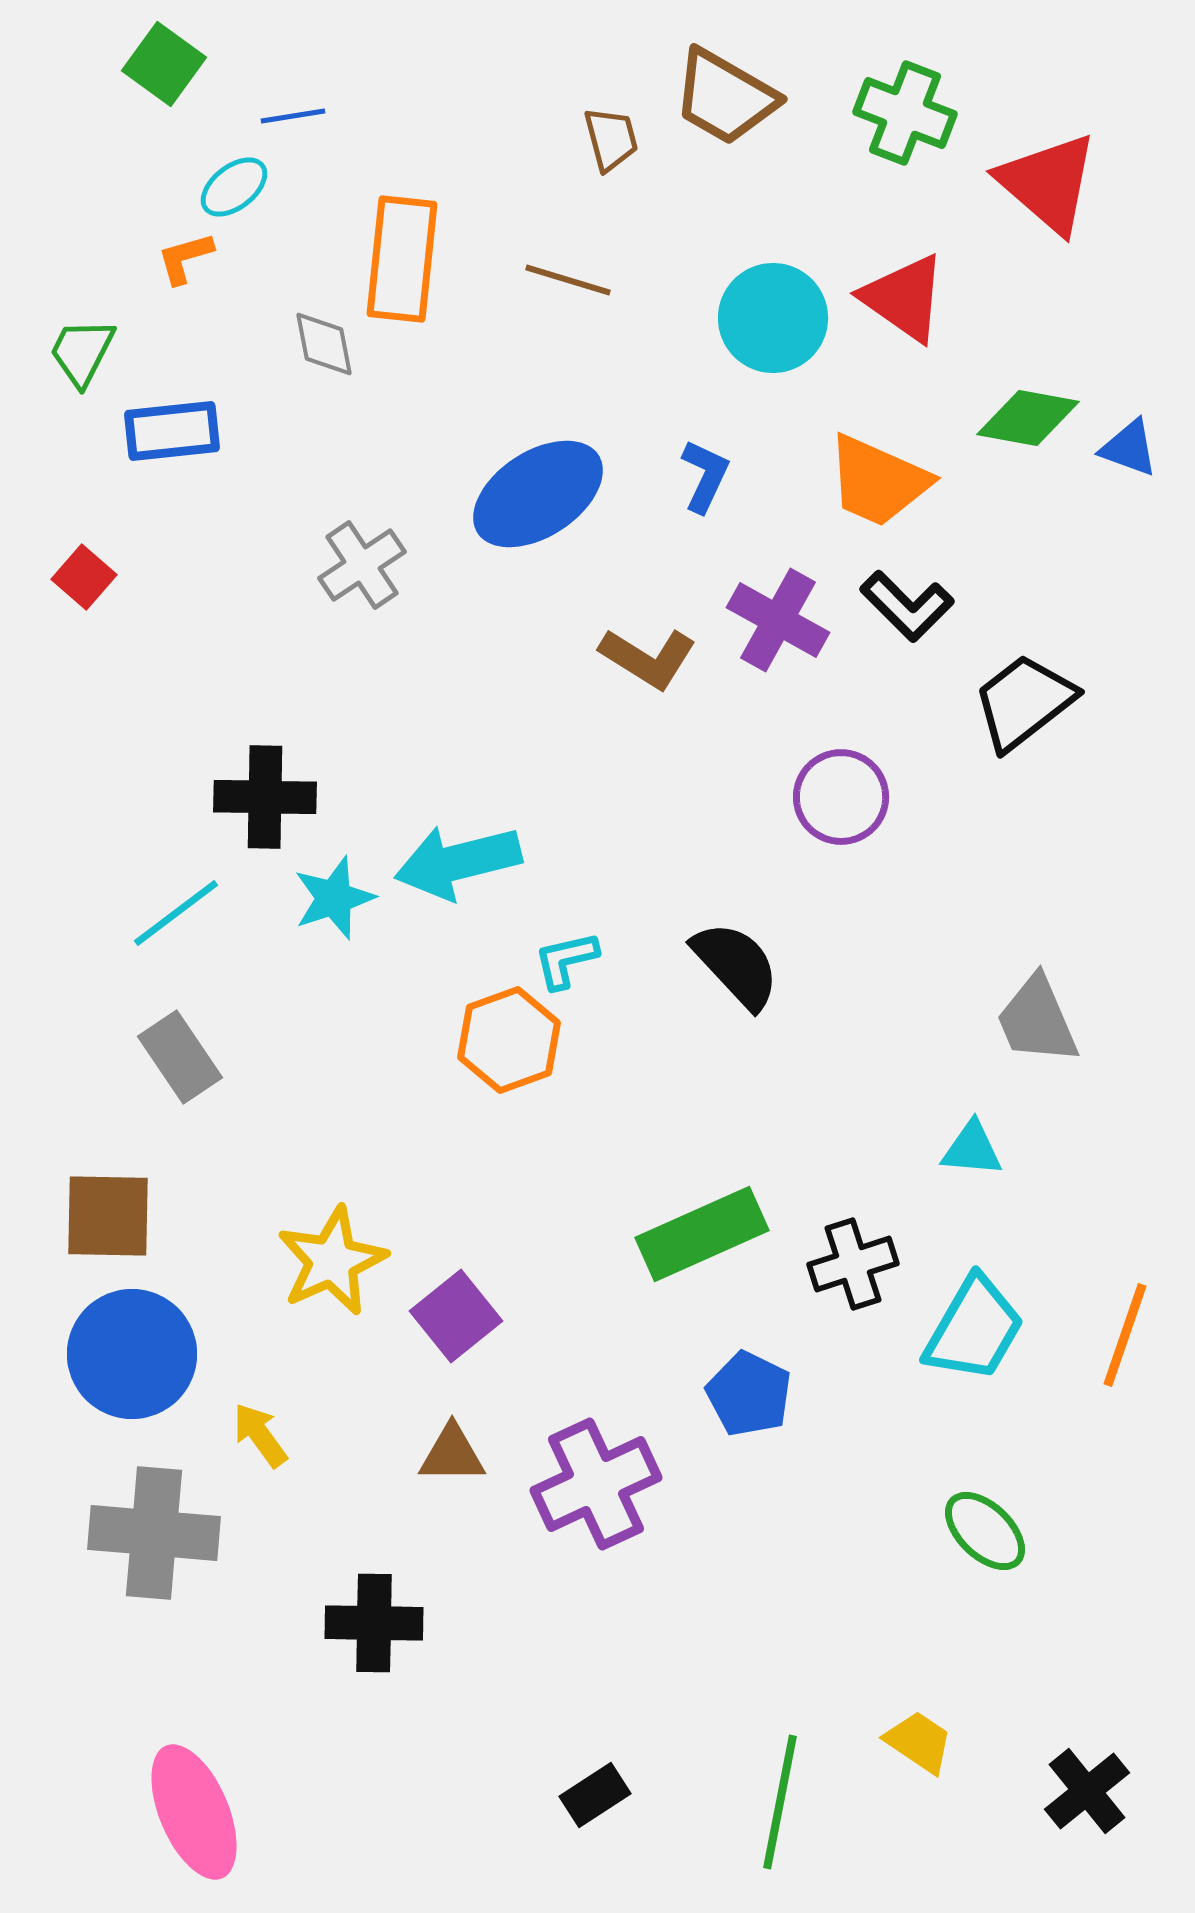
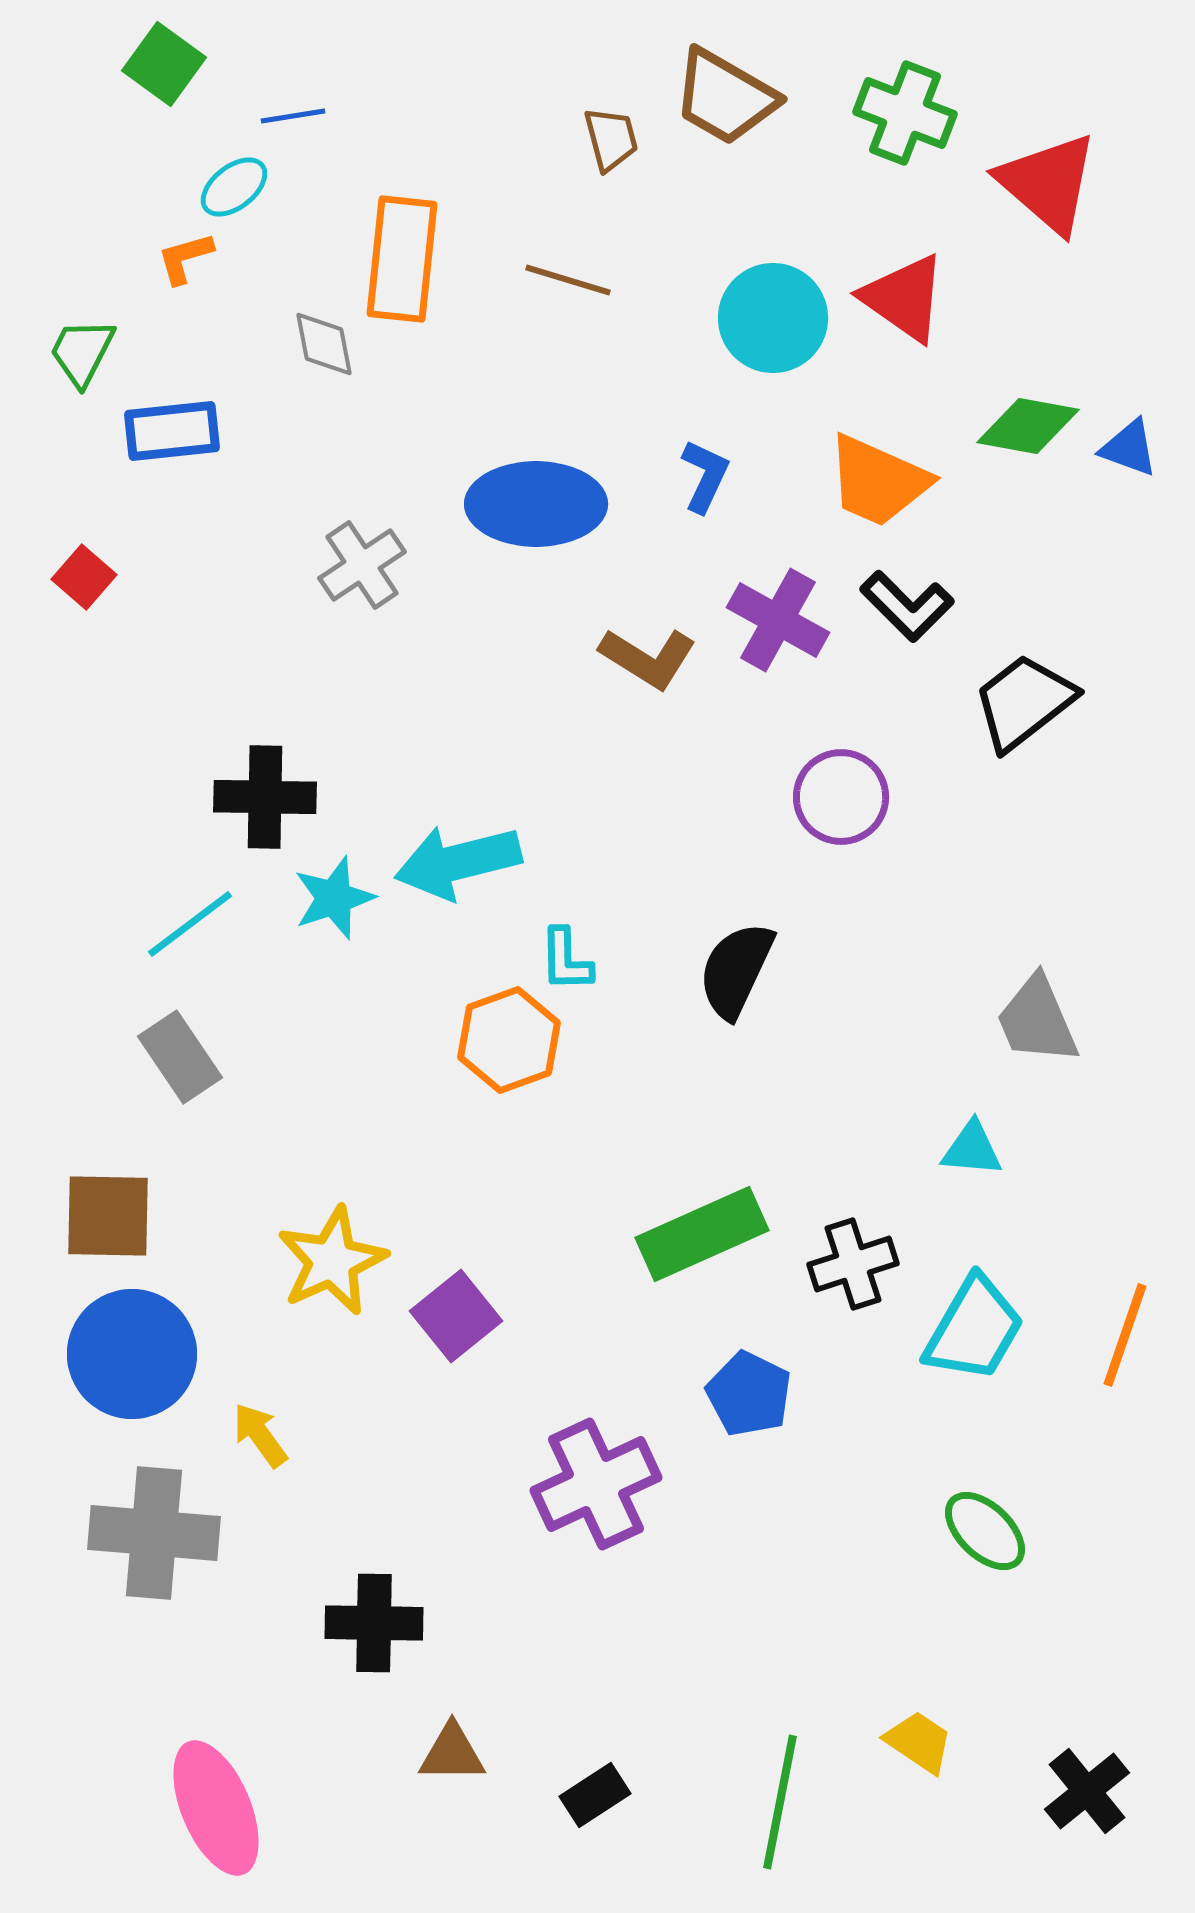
green diamond at (1028, 418): moved 8 px down
blue ellipse at (538, 494): moved 2 px left, 10 px down; rotated 33 degrees clockwise
cyan line at (176, 913): moved 14 px right, 11 px down
cyan L-shape at (566, 960): rotated 78 degrees counterclockwise
black semicircle at (736, 965): moved 5 px down; rotated 112 degrees counterclockwise
brown triangle at (452, 1454): moved 299 px down
pink ellipse at (194, 1812): moved 22 px right, 4 px up
